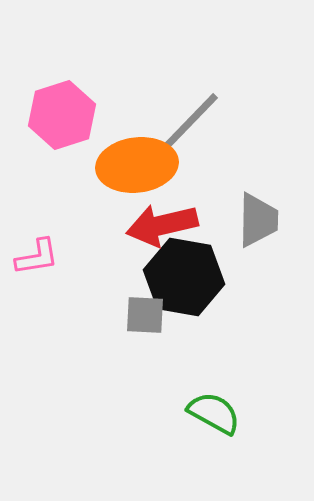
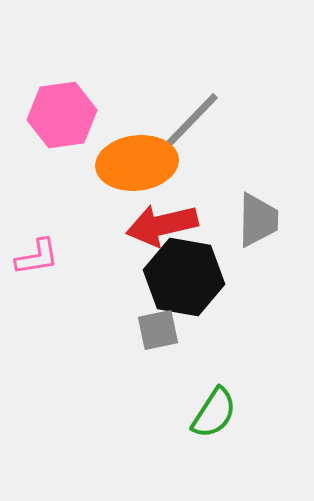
pink hexagon: rotated 10 degrees clockwise
orange ellipse: moved 2 px up
gray square: moved 13 px right, 15 px down; rotated 15 degrees counterclockwise
green semicircle: rotated 94 degrees clockwise
